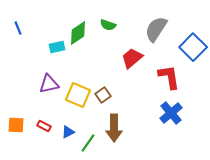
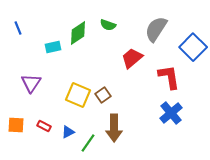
cyan rectangle: moved 4 px left
purple triangle: moved 18 px left, 1 px up; rotated 45 degrees counterclockwise
